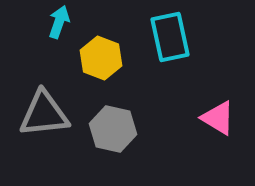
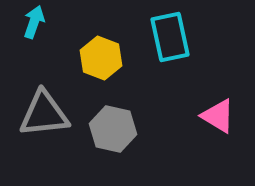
cyan arrow: moved 25 px left
pink triangle: moved 2 px up
